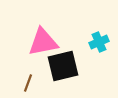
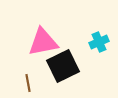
black square: rotated 12 degrees counterclockwise
brown line: rotated 30 degrees counterclockwise
